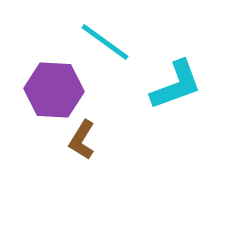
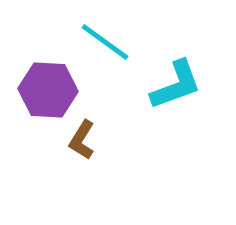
purple hexagon: moved 6 px left
